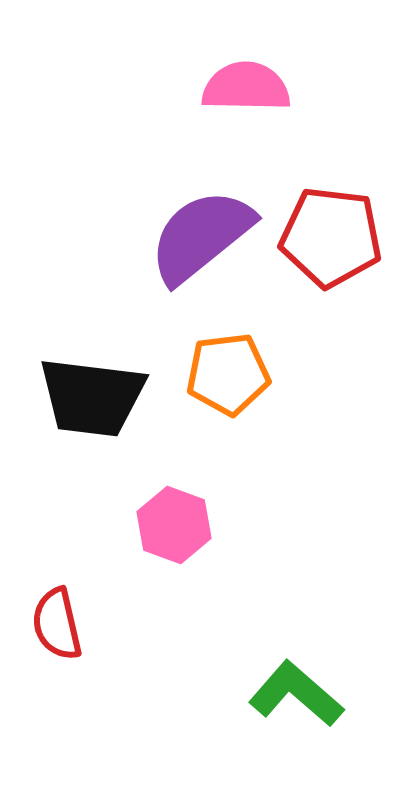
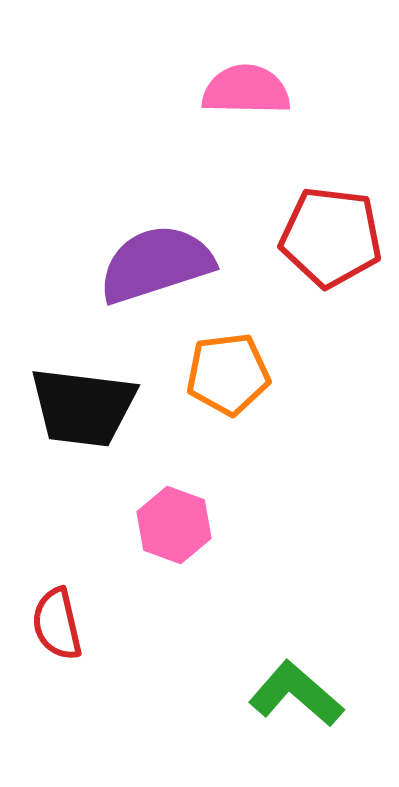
pink semicircle: moved 3 px down
purple semicircle: moved 45 px left, 28 px down; rotated 21 degrees clockwise
black trapezoid: moved 9 px left, 10 px down
